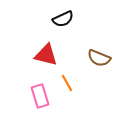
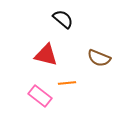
black semicircle: rotated 115 degrees counterclockwise
orange line: rotated 66 degrees counterclockwise
pink rectangle: rotated 35 degrees counterclockwise
